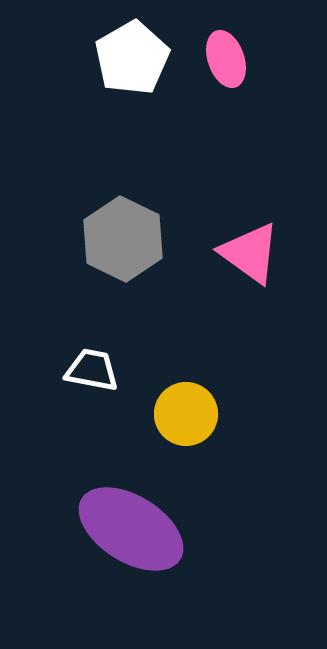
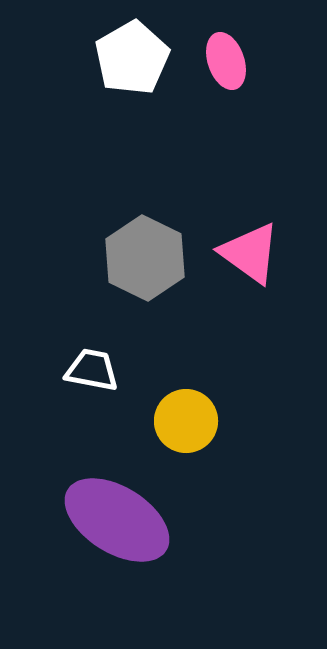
pink ellipse: moved 2 px down
gray hexagon: moved 22 px right, 19 px down
yellow circle: moved 7 px down
purple ellipse: moved 14 px left, 9 px up
